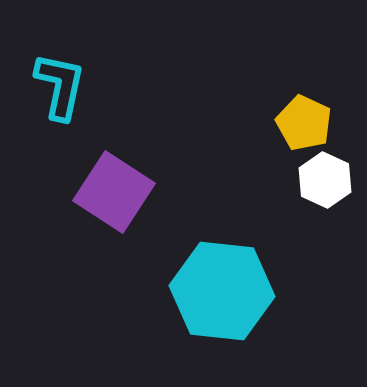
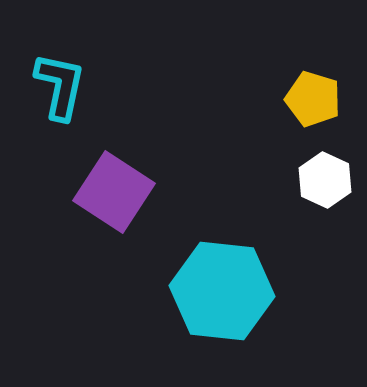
yellow pentagon: moved 9 px right, 24 px up; rotated 8 degrees counterclockwise
